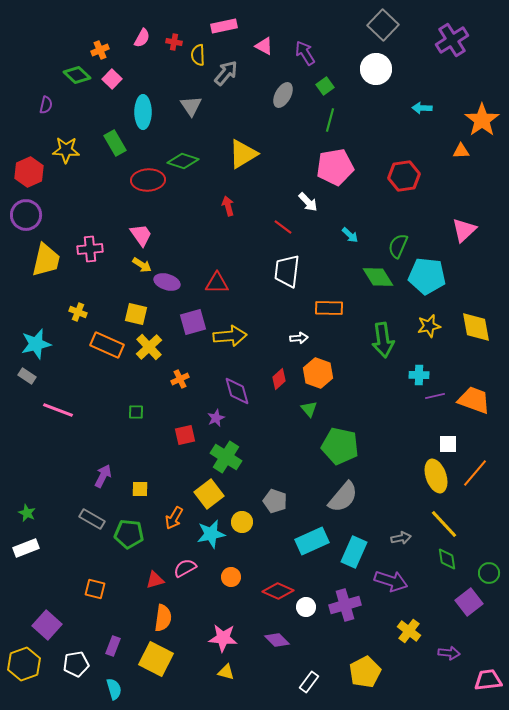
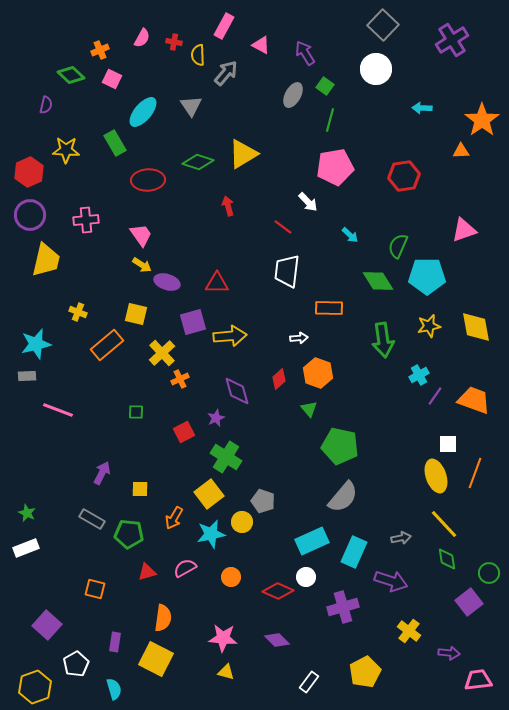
pink rectangle at (224, 26): rotated 50 degrees counterclockwise
pink triangle at (264, 46): moved 3 px left, 1 px up
green diamond at (77, 75): moved 6 px left
pink square at (112, 79): rotated 18 degrees counterclockwise
green square at (325, 86): rotated 18 degrees counterclockwise
gray ellipse at (283, 95): moved 10 px right
cyan ellipse at (143, 112): rotated 40 degrees clockwise
green diamond at (183, 161): moved 15 px right, 1 px down
purple circle at (26, 215): moved 4 px right
pink triangle at (464, 230): rotated 24 degrees clockwise
pink cross at (90, 249): moved 4 px left, 29 px up
cyan pentagon at (427, 276): rotated 6 degrees counterclockwise
green diamond at (378, 277): moved 4 px down
orange rectangle at (107, 345): rotated 64 degrees counterclockwise
yellow cross at (149, 347): moved 13 px right, 6 px down
cyan cross at (419, 375): rotated 30 degrees counterclockwise
gray rectangle at (27, 376): rotated 36 degrees counterclockwise
purple line at (435, 396): rotated 42 degrees counterclockwise
red square at (185, 435): moved 1 px left, 3 px up; rotated 15 degrees counterclockwise
orange line at (475, 473): rotated 20 degrees counterclockwise
purple arrow at (103, 476): moved 1 px left, 3 px up
gray pentagon at (275, 501): moved 12 px left
red triangle at (155, 580): moved 8 px left, 8 px up
purple cross at (345, 605): moved 2 px left, 2 px down
white circle at (306, 607): moved 30 px up
purple rectangle at (113, 646): moved 2 px right, 4 px up; rotated 12 degrees counterclockwise
yellow hexagon at (24, 664): moved 11 px right, 23 px down
white pentagon at (76, 664): rotated 20 degrees counterclockwise
pink trapezoid at (488, 680): moved 10 px left
